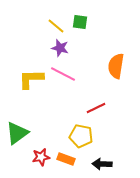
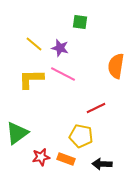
yellow line: moved 22 px left, 18 px down
